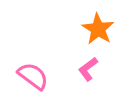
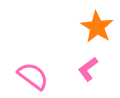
orange star: moved 1 px left, 2 px up
